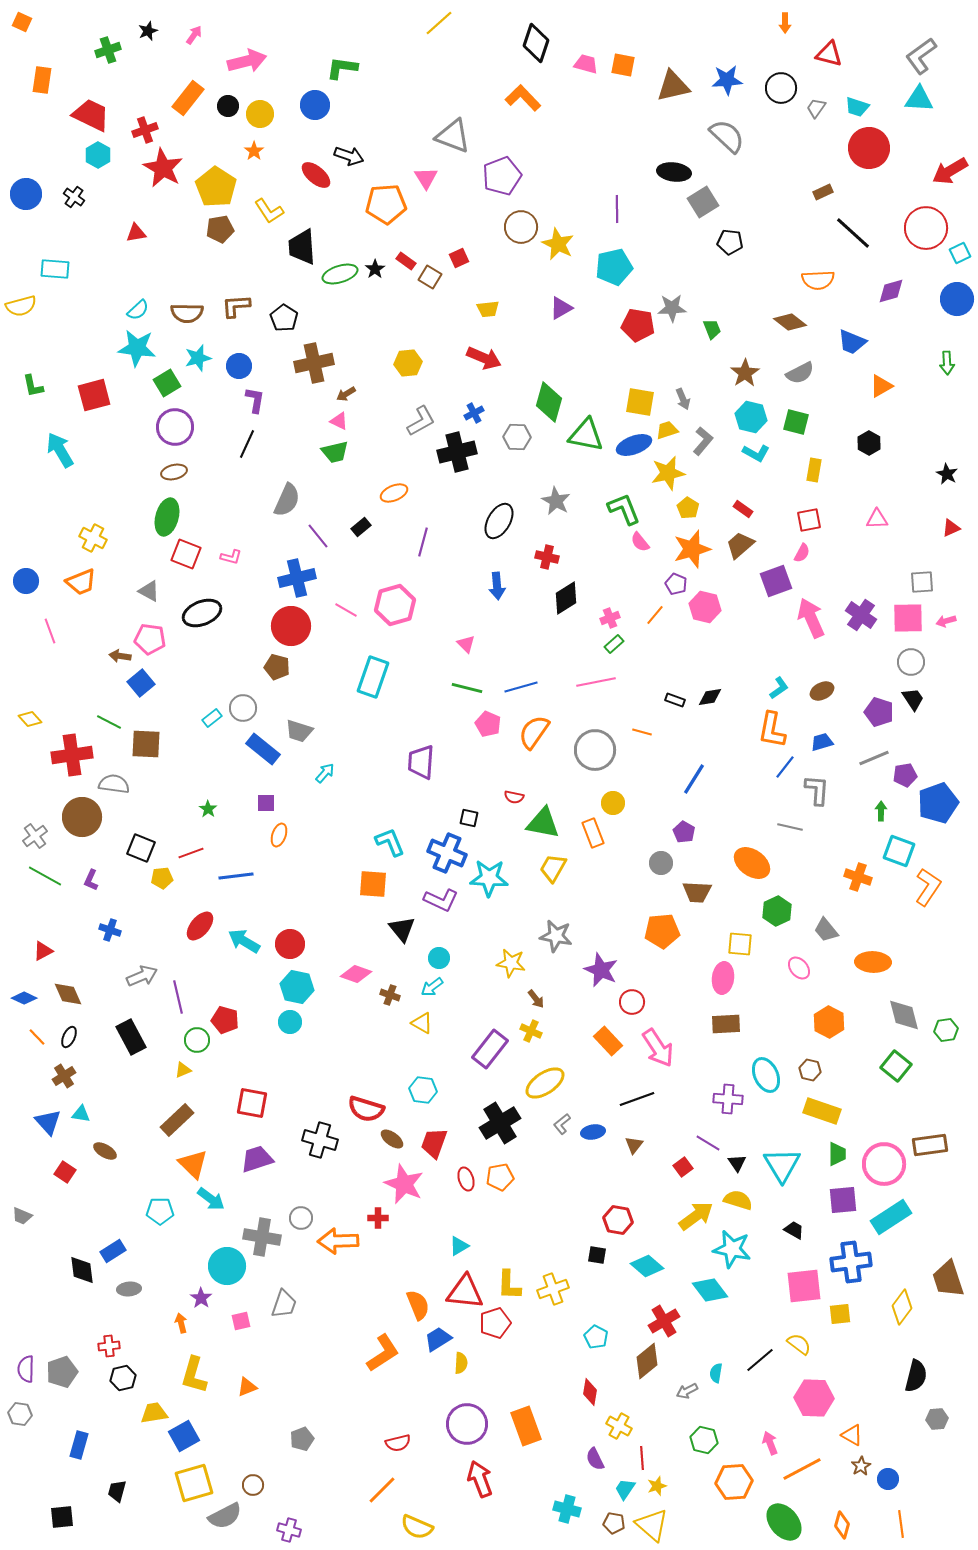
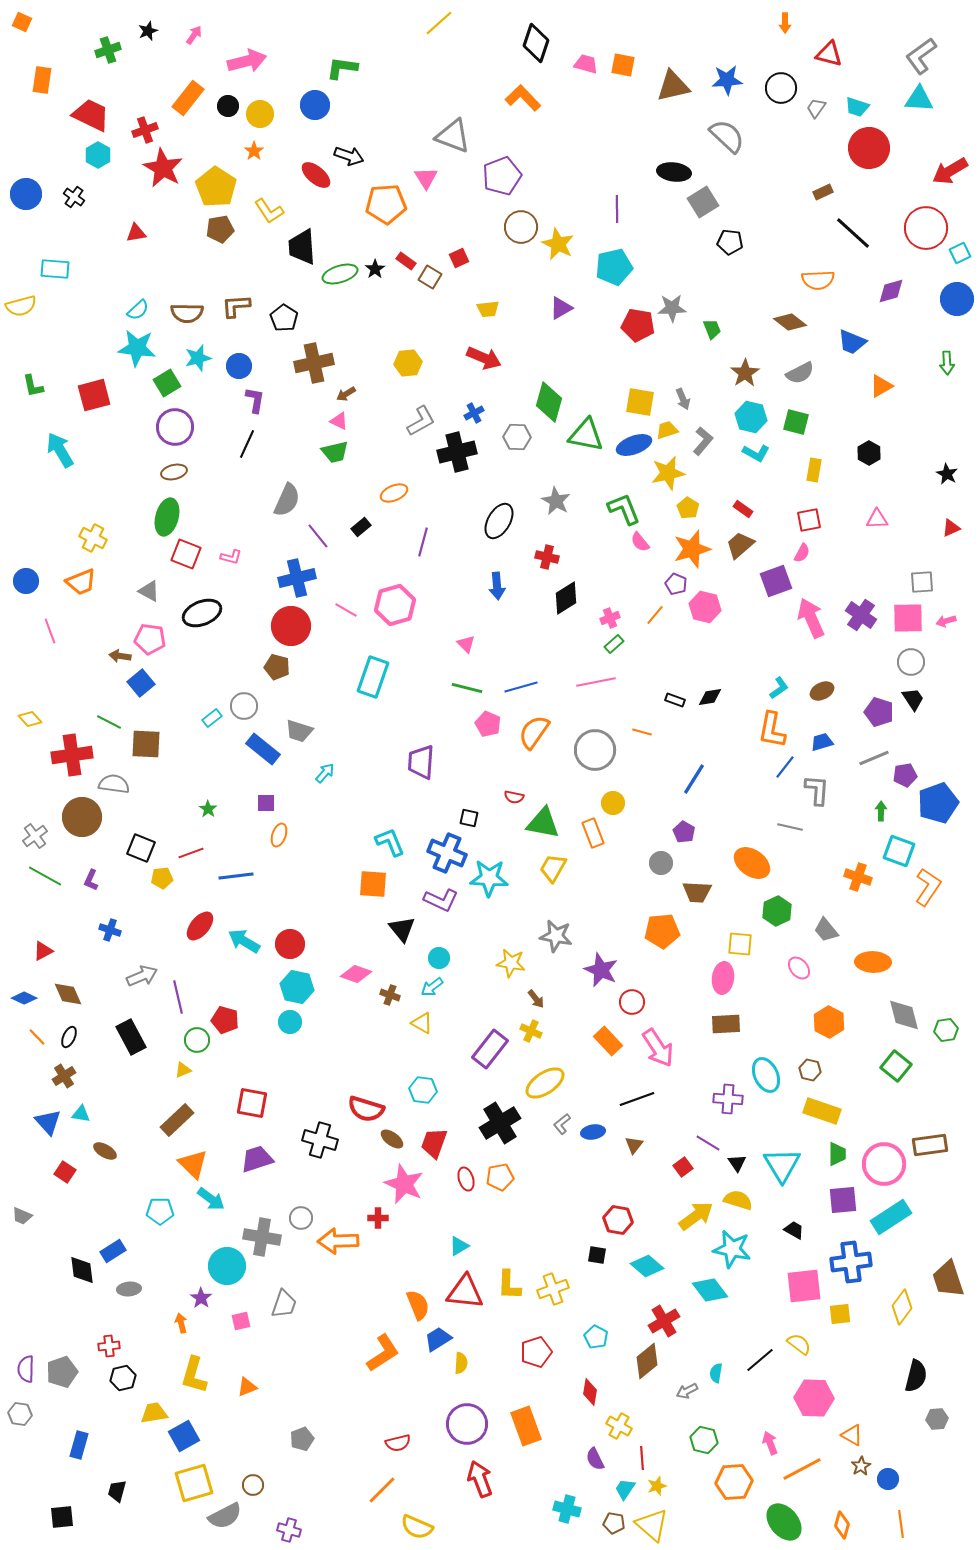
black hexagon at (869, 443): moved 10 px down
gray circle at (243, 708): moved 1 px right, 2 px up
red pentagon at (495, 1323): moved 41 px right, 29 px down
